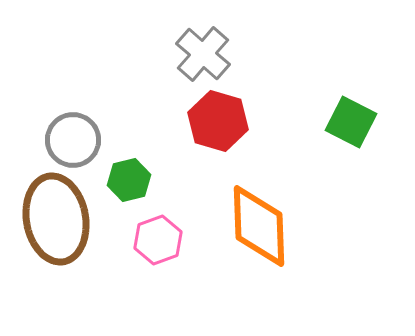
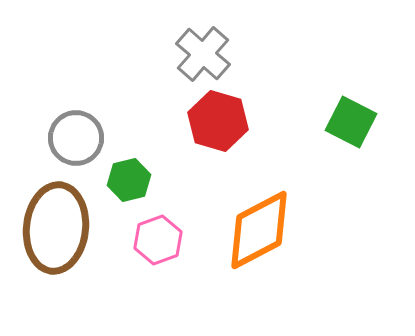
gray circle: moved 3 px right, 2 px up
brown ellipse: moved 9 px down; rotated 16 degrees clockwise
orange diamond: moved 4 px down; rotated 64 degrees clockwise
